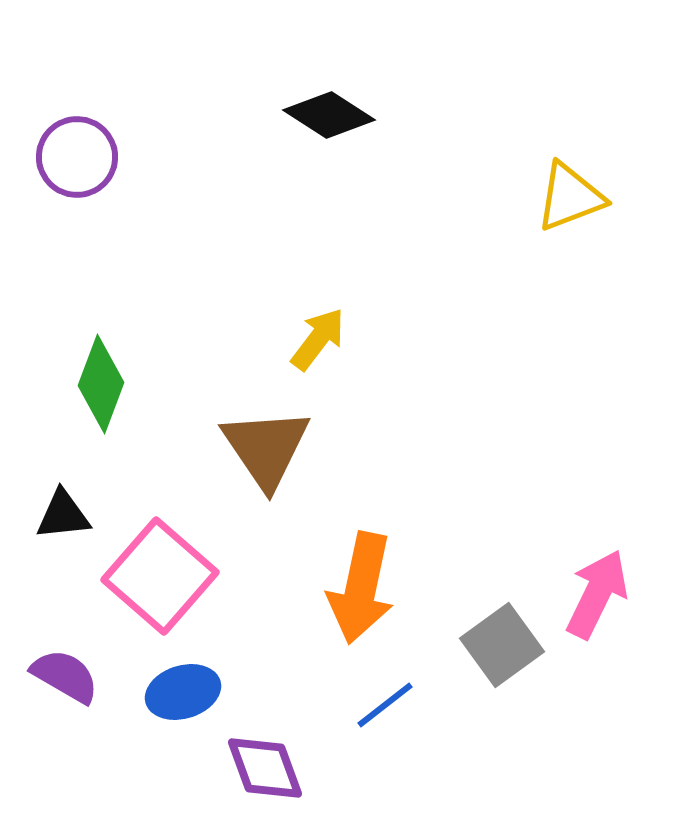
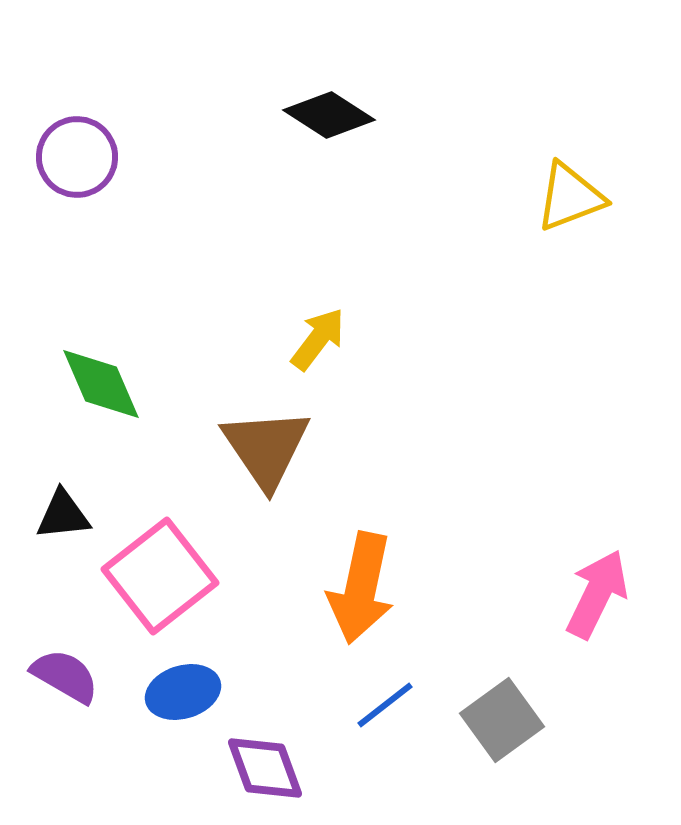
green diamond: rotated 44 degrees counterclockwise
pink square: rotated 11 degrees clockwise
gray square: moved 75 px down
